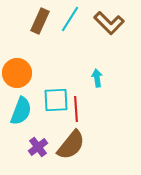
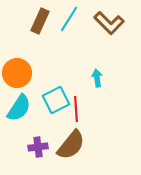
cyan line: moved 1 px left
cyan square: rotated 24 degrees counterclockwise
cyan semicircle: moved 2 px left, 3 px up; rotated 12 degrees clockwise
purple cross: rotated 30 degrees clockwise
